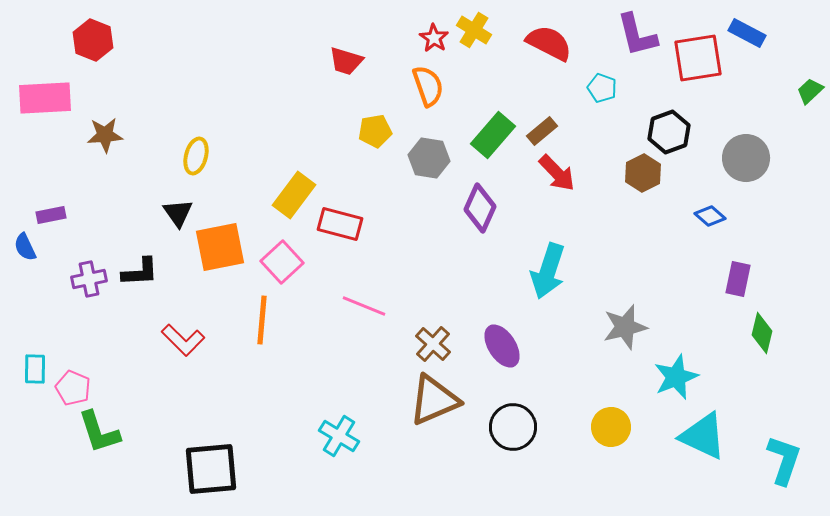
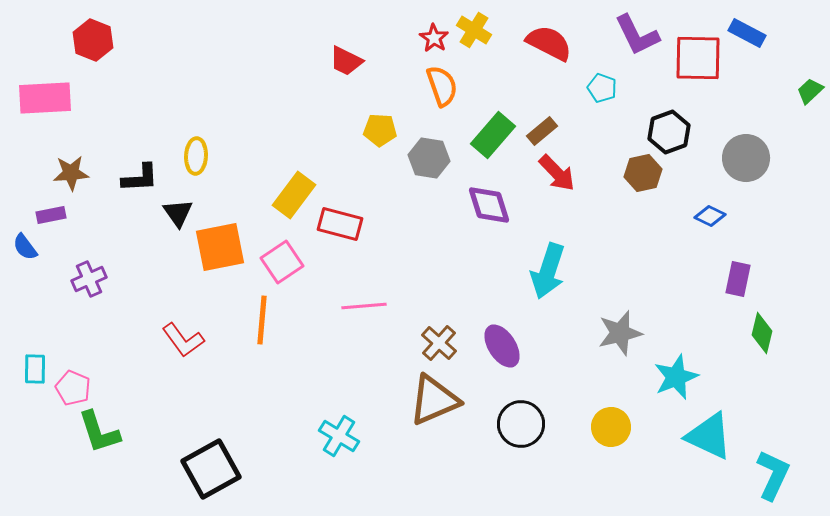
purple L-shape at (637, 35): rotated 12 degrees counterclockwise
red square at (698, 58): rotated 10 degrees clockwise
red trapezoid at (346, 61): rotated 9 degrees clockwise
orange semicircle at (428, 86): moved 14 px right
yellow pentagon at (375, 131): moved 5 px right, 1 px up; rotated 12 degrees clockwise
brown star at (105, 135): moved 34 px left, 38 px down
yellow ellipse at (196, 156): rotated 12 degrees counterclockwise
brown hexagon at (643, 173): rotated 15 degrees clockwise
purple diamond at (480, 208): moved 9 px right, 3 px up; rotated 42 degrees counterclockwise
blue diamond at (710, 216): rotated 16 degrees counterclockwise
blue semicircle at (25, 247): rotated 12 degrees counterclockwise
pink square at (282, 262): rotated 9 degrees clockwise
black L-shape at (140, 272): moved 94 px up
purple cross at (89, 279): rotated 12 degrees counterclockwise
pink line at (364, 306): rotated 27 degrees counterclockwise
gray star at (625, 327): moved 5 px left, 6 px down
red L-shape at (183, 340): rotated 9 degrees clockwise
brown cross at (433, 344): moved 6 px right, 1 px up
black circle at (513, 427): moved 8 px right, 3 px up
cyan triangle at (703, 436): moved 6 px right
cyan L-shape at (784, 460): moved 11 px left, 15 px down; rotated 6 degrees clockwise
black square at (211, 469): rotated 24 degrees counterclockwise
